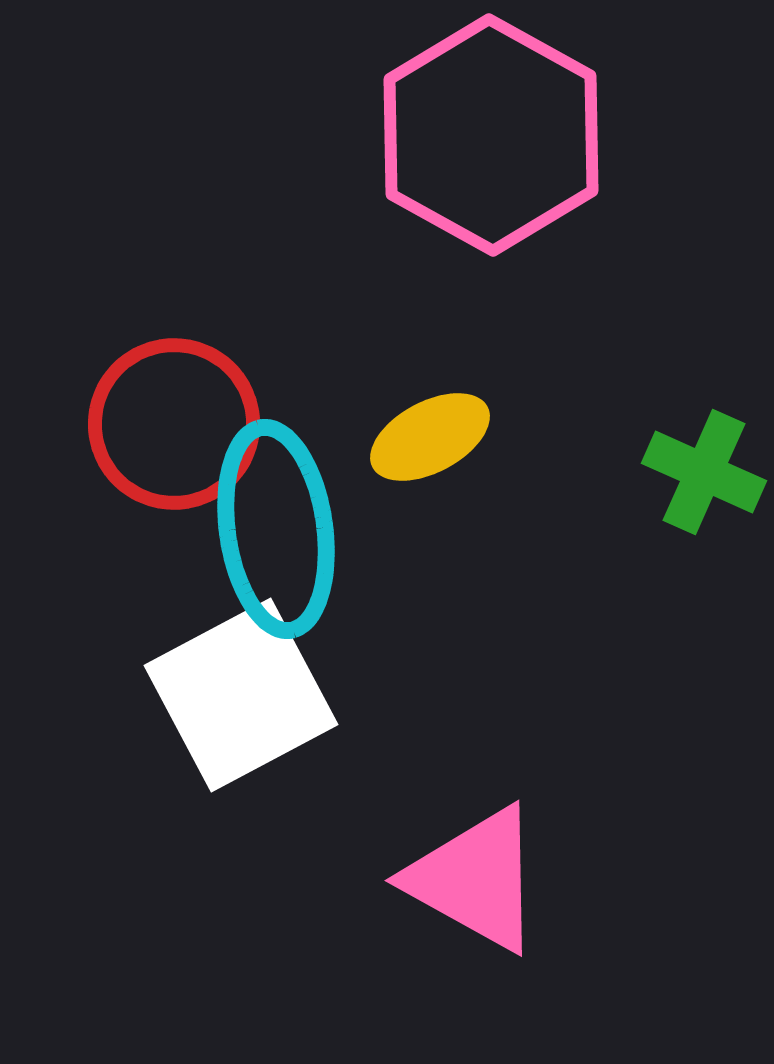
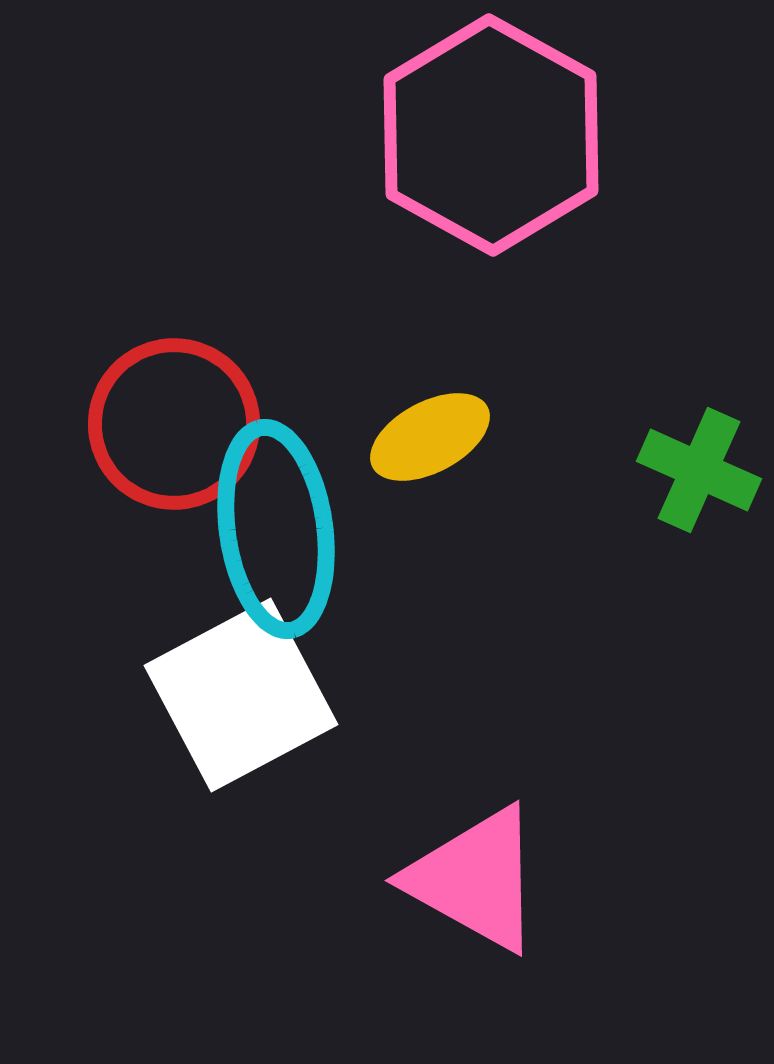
green cross: moved 5 px left, 2 px up
